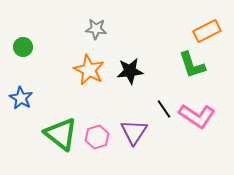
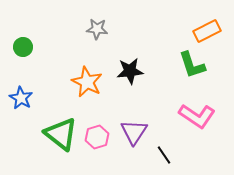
gray star: moved 1 px right
orange star: moved 2 px left, 12 px down
black line: moved 46 px down
